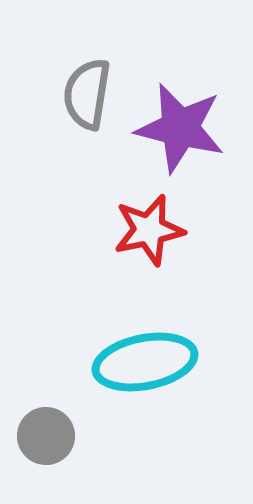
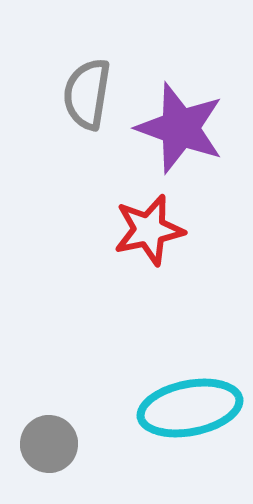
purple star: rotated 6 degrees clockwise
cyan ellipse: moved 45 px right, 46 px down
gray circle: moved 3 px right, 8 px down
